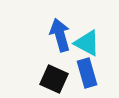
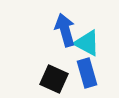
blue arrow: moved 5 px right, 5 px up
